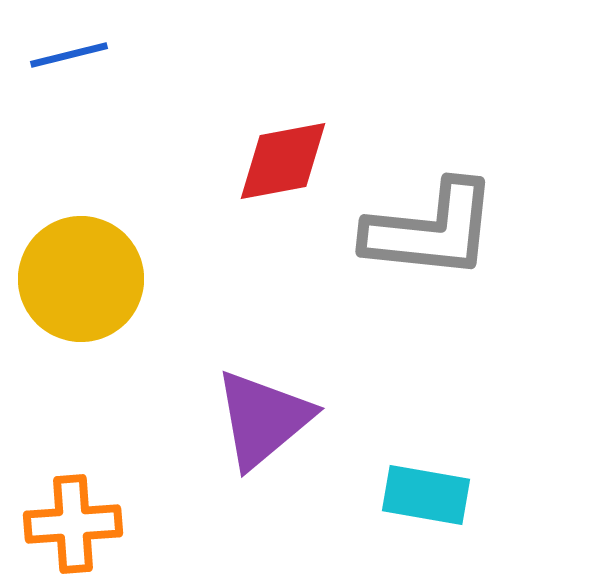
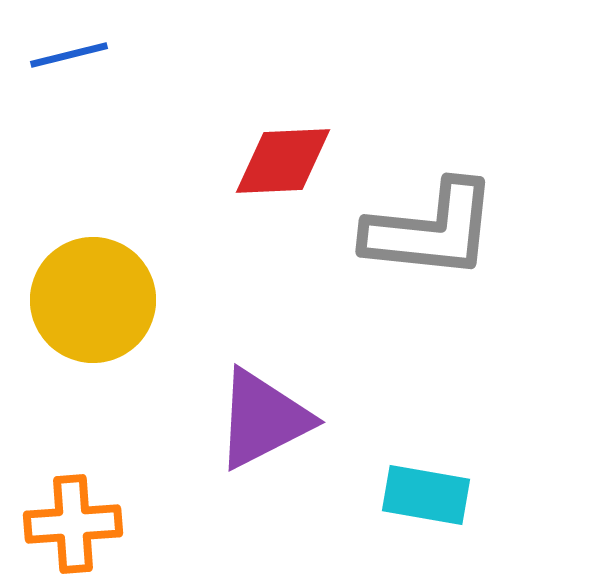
red diamond: rotated 8 degrees clockwise
yellow circle: moved 12 px right, 21 px down
purple triangle: rotated 13 degrees clockwise
